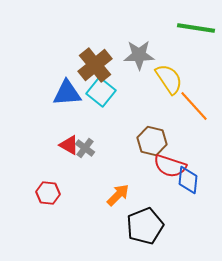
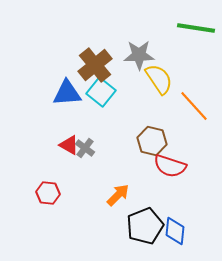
yellow semicircle: moved 10 px left
blue diamond: moved 13 px left, 51 px down
